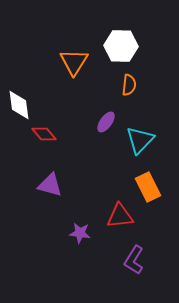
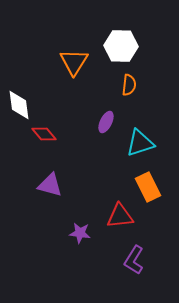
purple ellipse: rotated 10 degrees counterclockwise
cyan triangle: moved 3 px down; rotated 28 degrees clockwise
